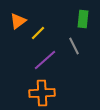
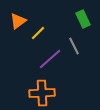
green rectangle: rotated 30 degrees counterclockwise
purple line: moved 5 px right, 1 px up
